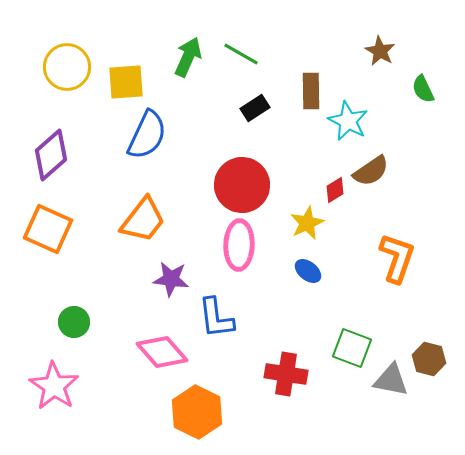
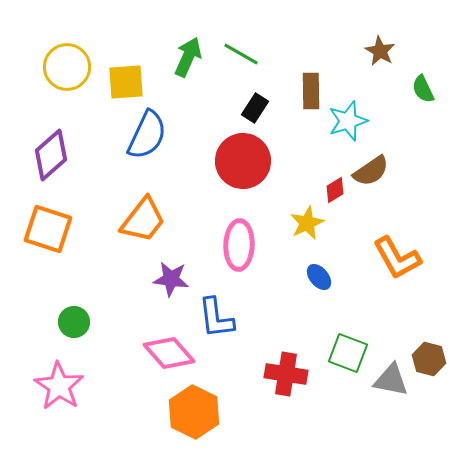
black rectangle: rotated 24 degrees counterclockwise
cyan star: rotated 27 degrees clockwise
red circle: moved 1 px right, 24 px up
orange square: rotated 6 degrees counterclockwise
orange L-shape: rotated 132 degrees clockwise
blue ellipse: moved 11 px right, 6 px down; rotated 12 degrees clockwise
green square: moved 4 px left, 5 px down
pink diamond: moved 7 px right, 1 px down
pink star: moved 5 px right
orange hexagon: moved 3 px left
